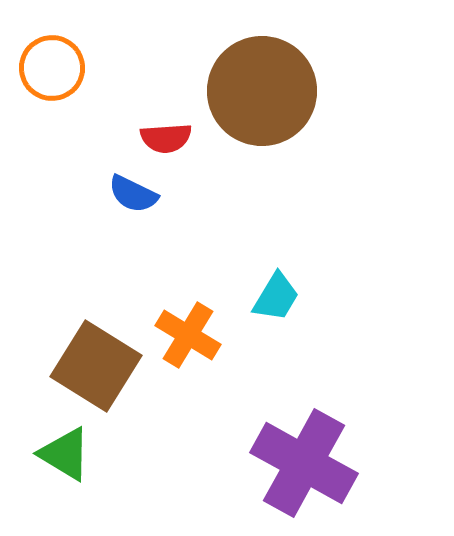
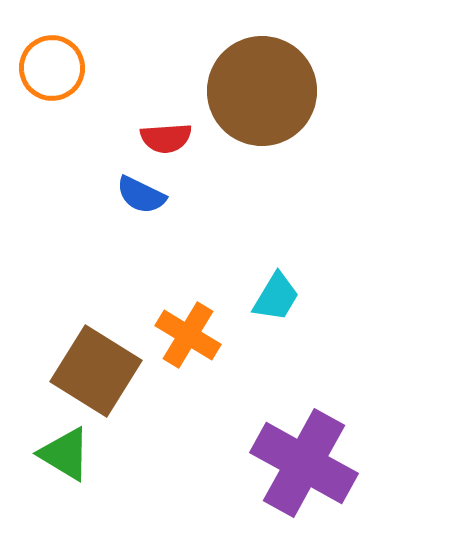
blue semicircle: moved 8 px right, 1 px down
brown square: moved 5 px down
